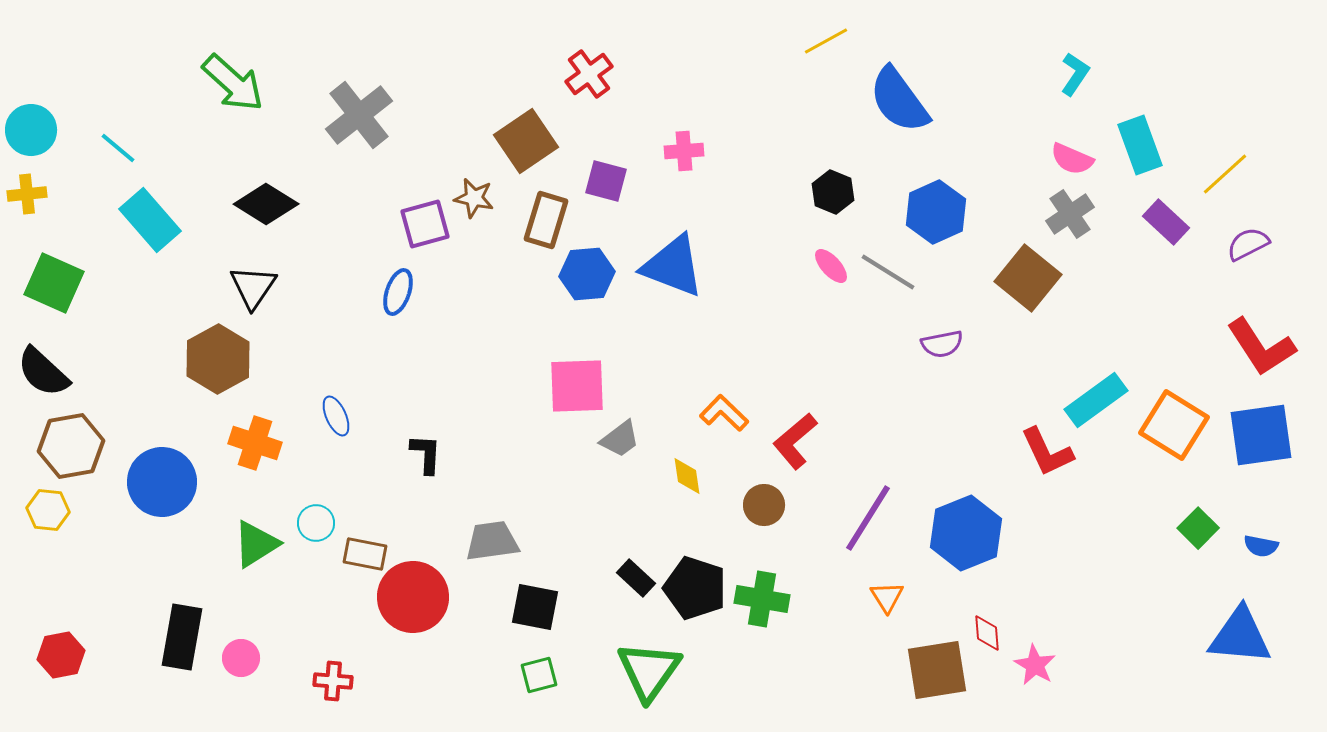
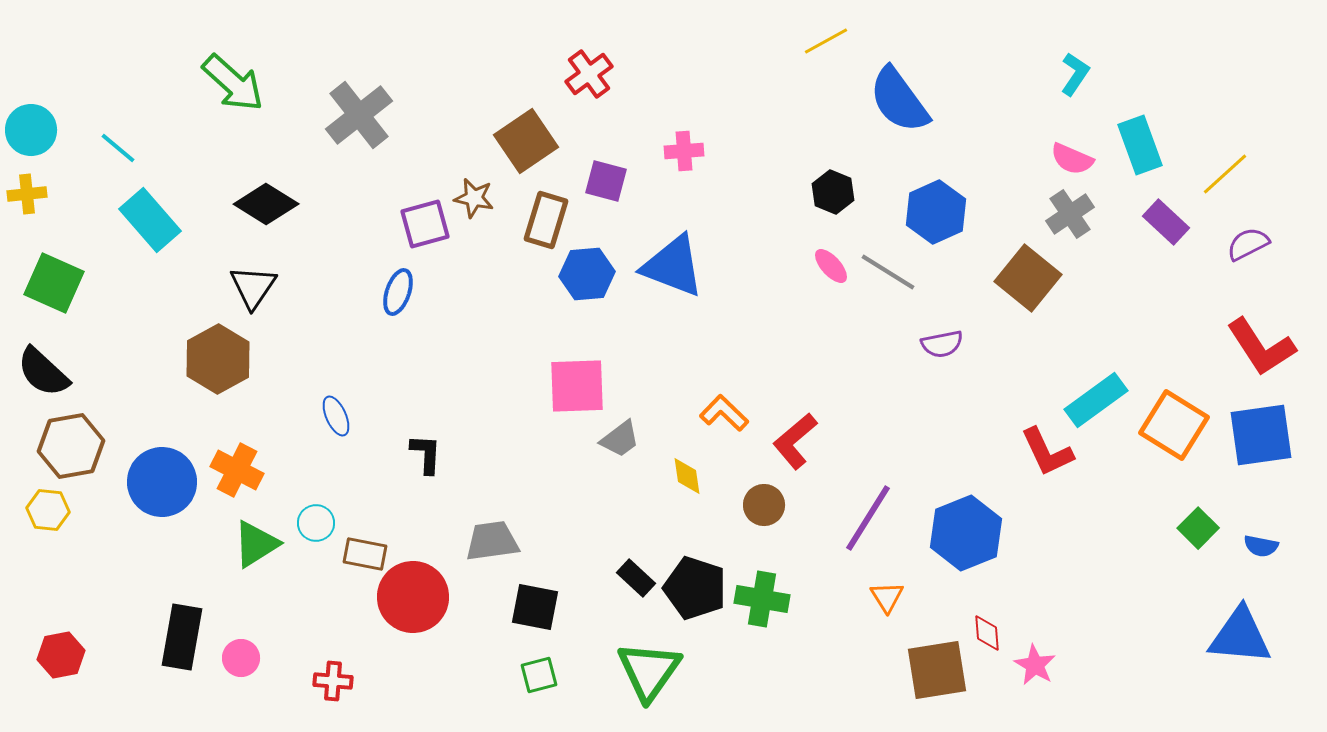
orange cross at (255, 443): moved 18 px left, 27 px down; rotated 9 degrees clockwise
